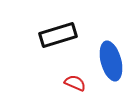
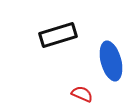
red semicircle: moved 7 px right, 11 px down
